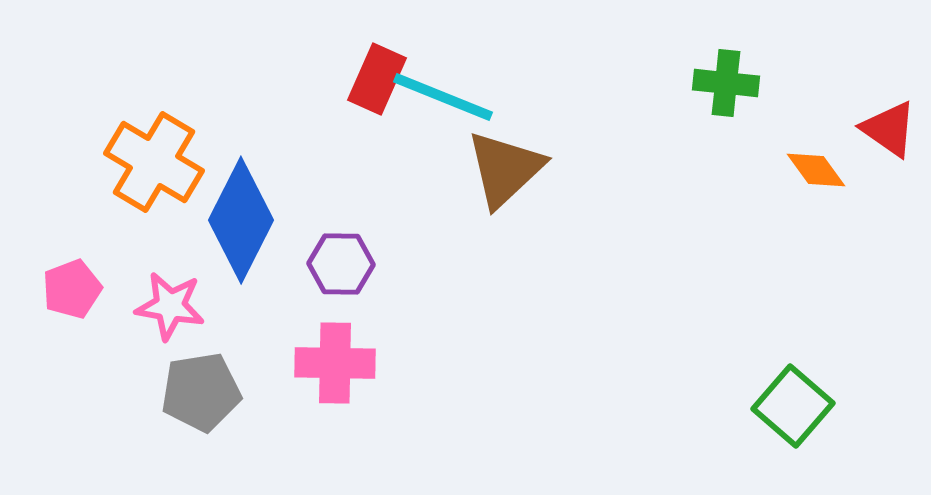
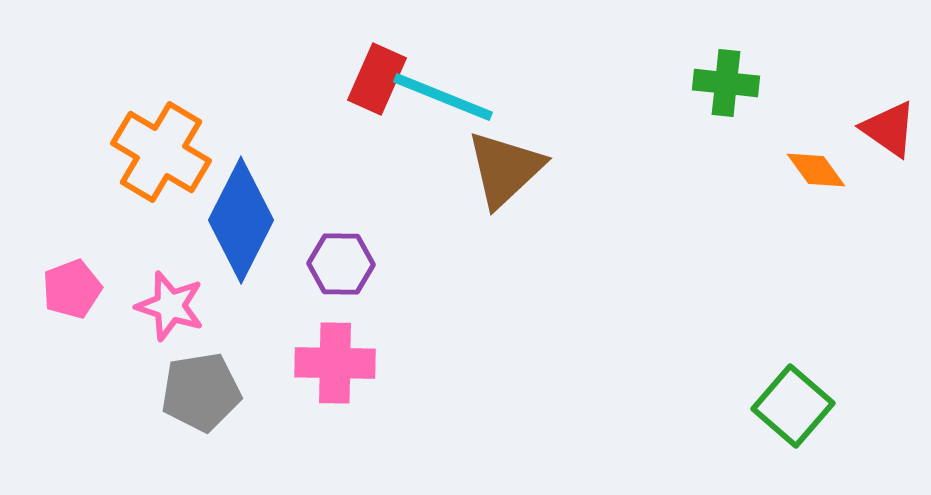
orange cross: moved 7 px right, 10 px up
pink star: rotated 8 degrees clockwise
